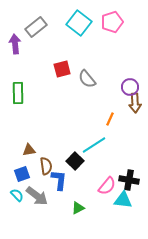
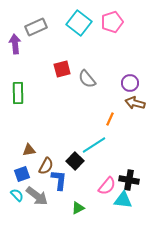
gray rectangle: rotated 15 degrees clockwise
purple circle: moved 4 px up
brown arrow: rotated 108 degrees clockwise
brown semicircle: rotated 36 degrees clockwise
